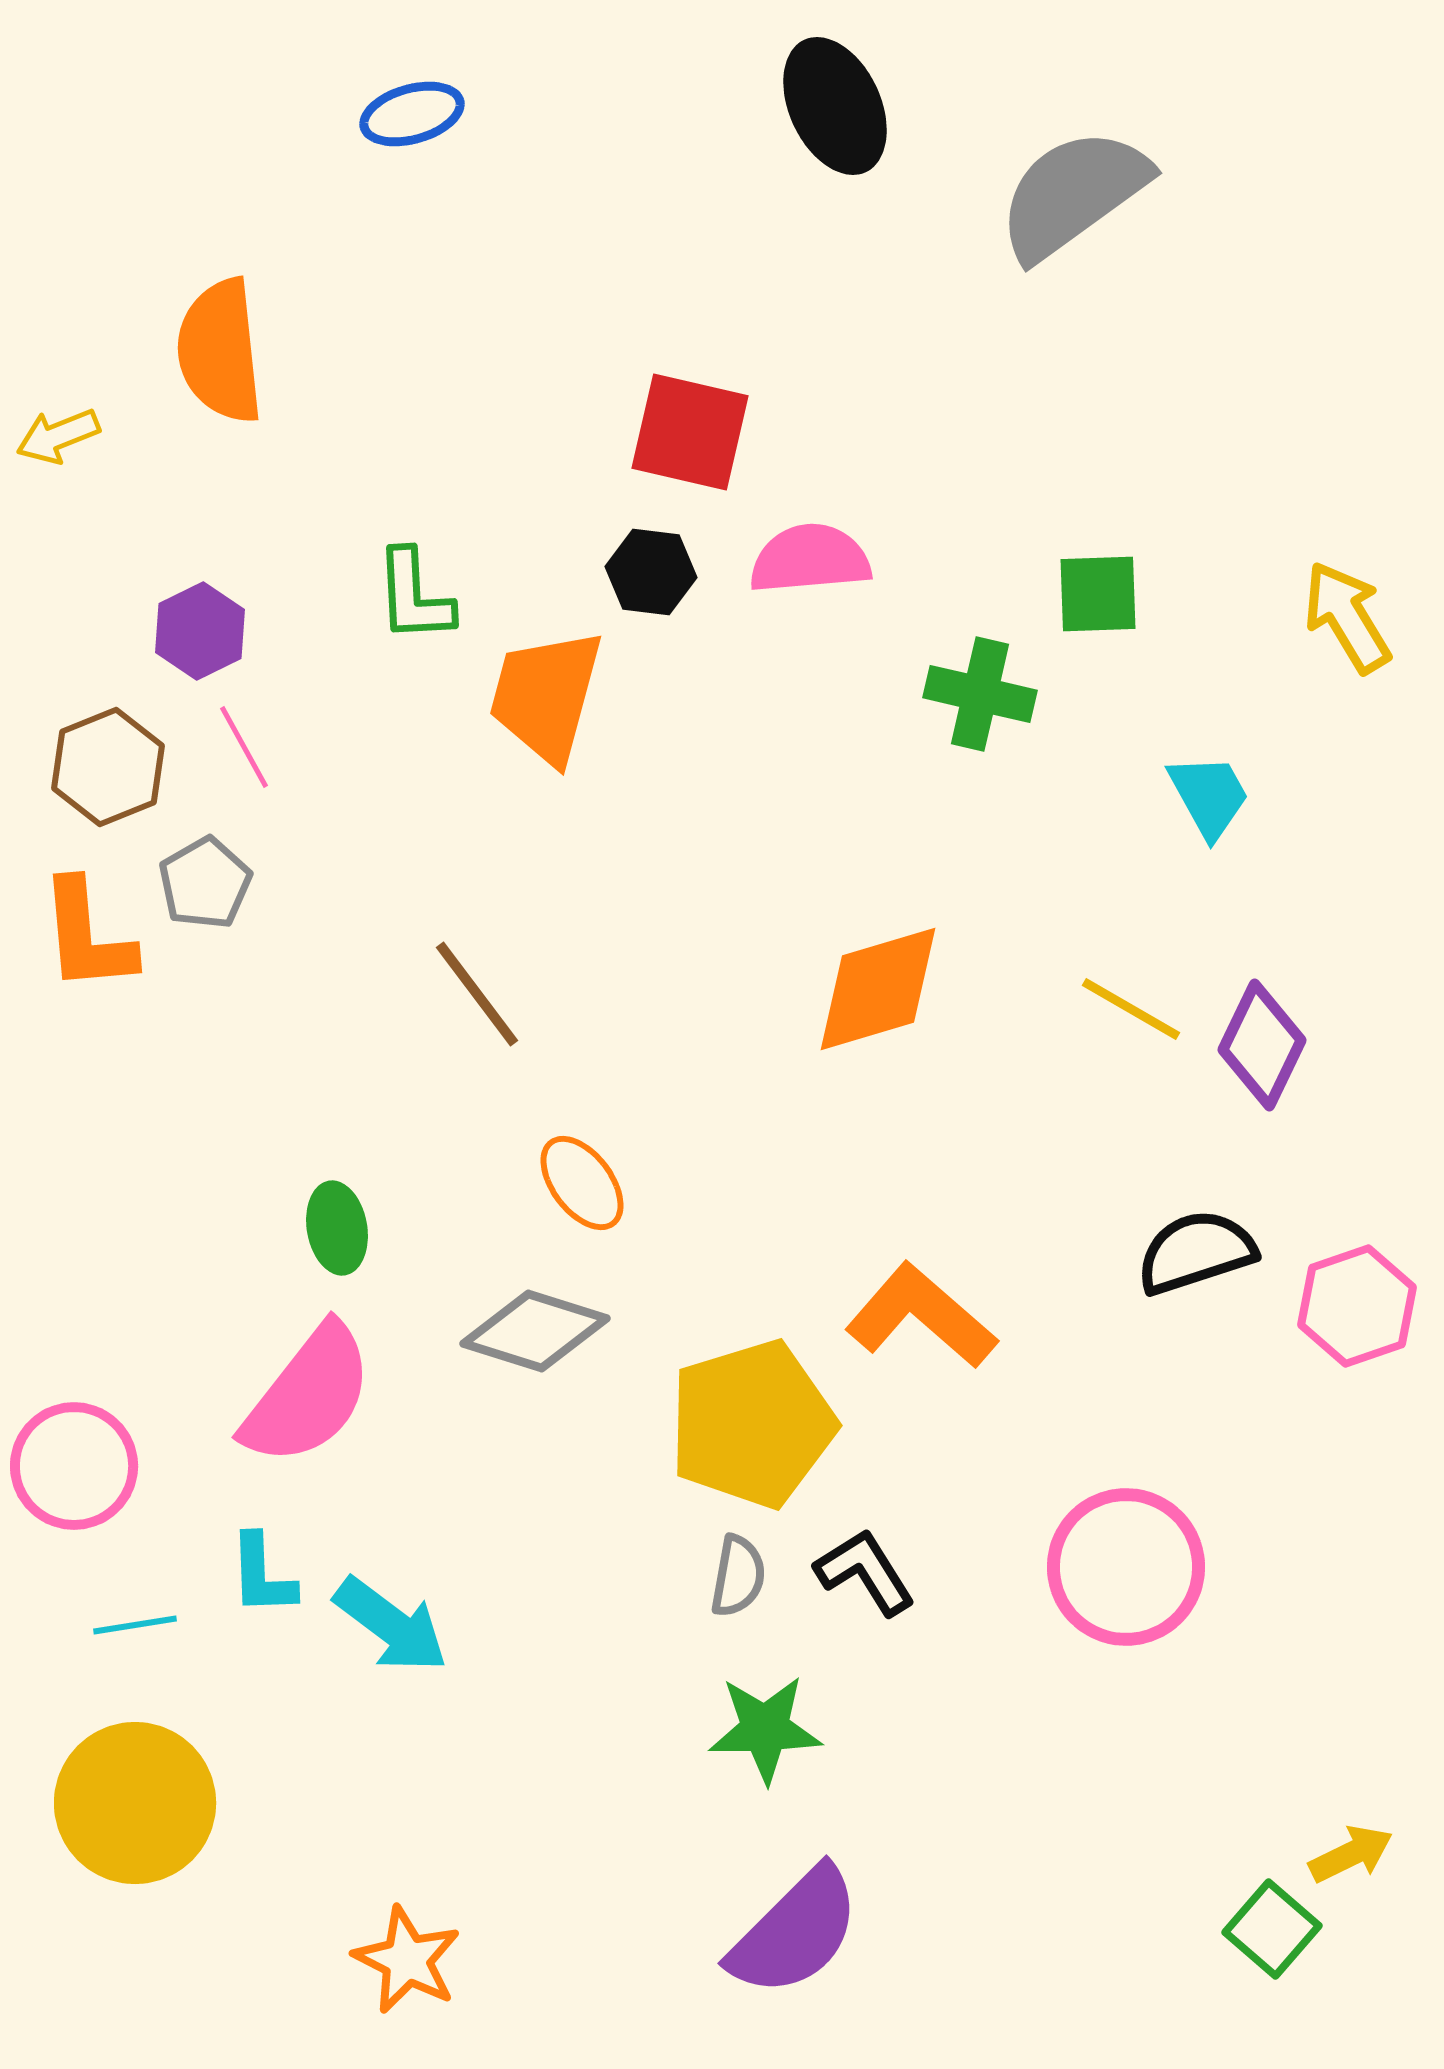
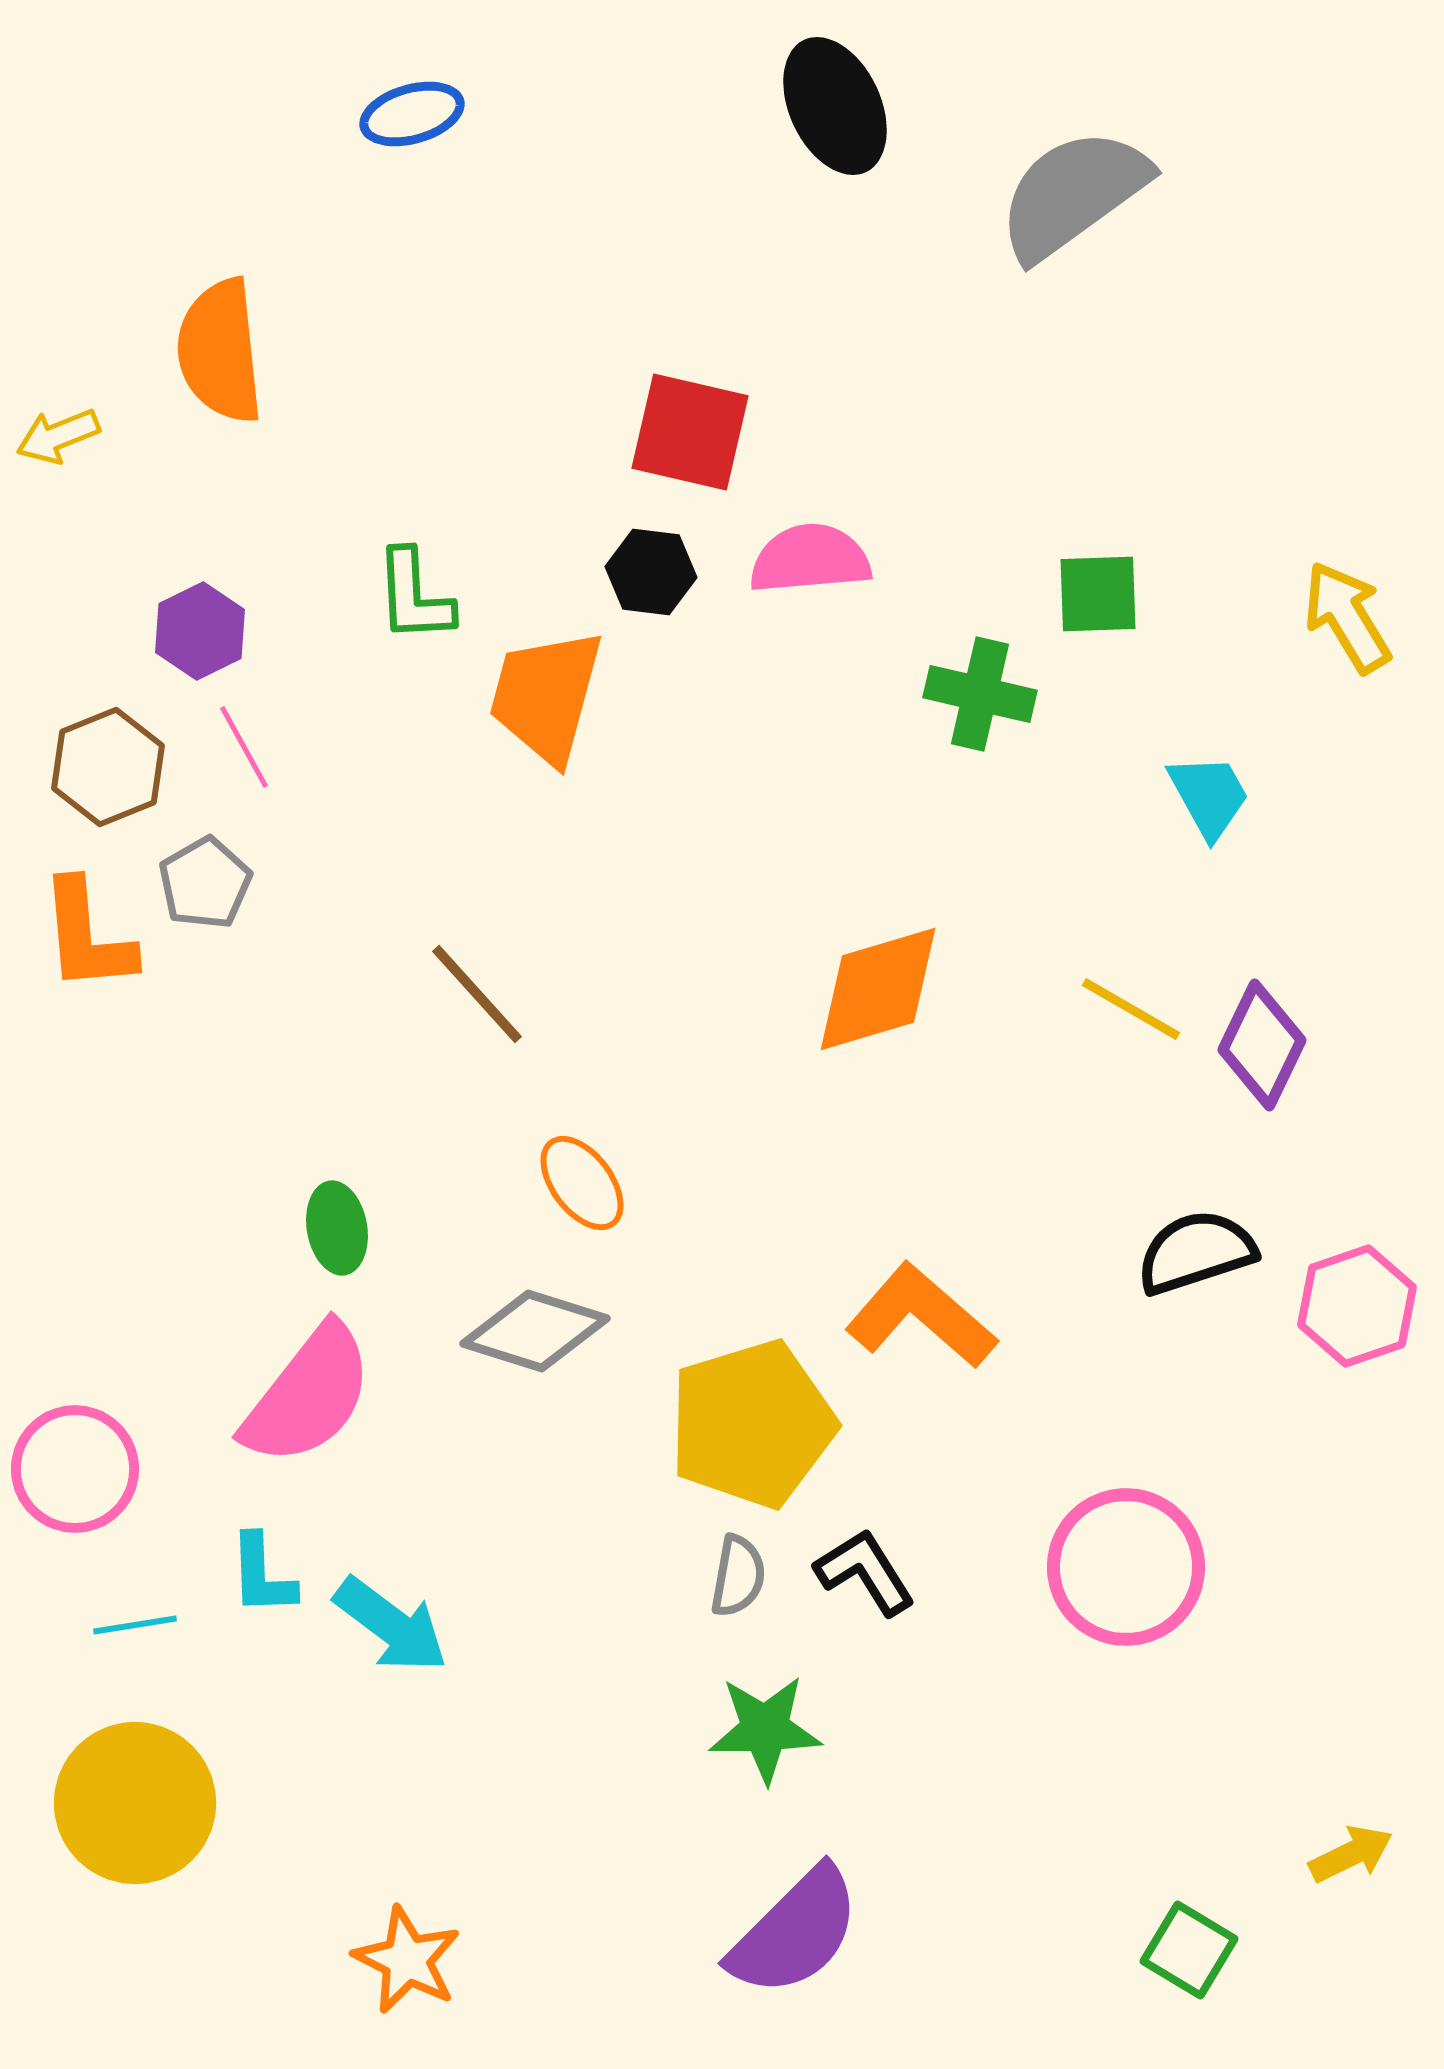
brown line at (477, 994): rotated 5 degrees counterclockwise
pink circle at (74, 1466): moved 1 px right, 3 px down
green square at (1272, 1929): moved 83 px left, 21 px down; rotated 10 degrees counterclockwise
